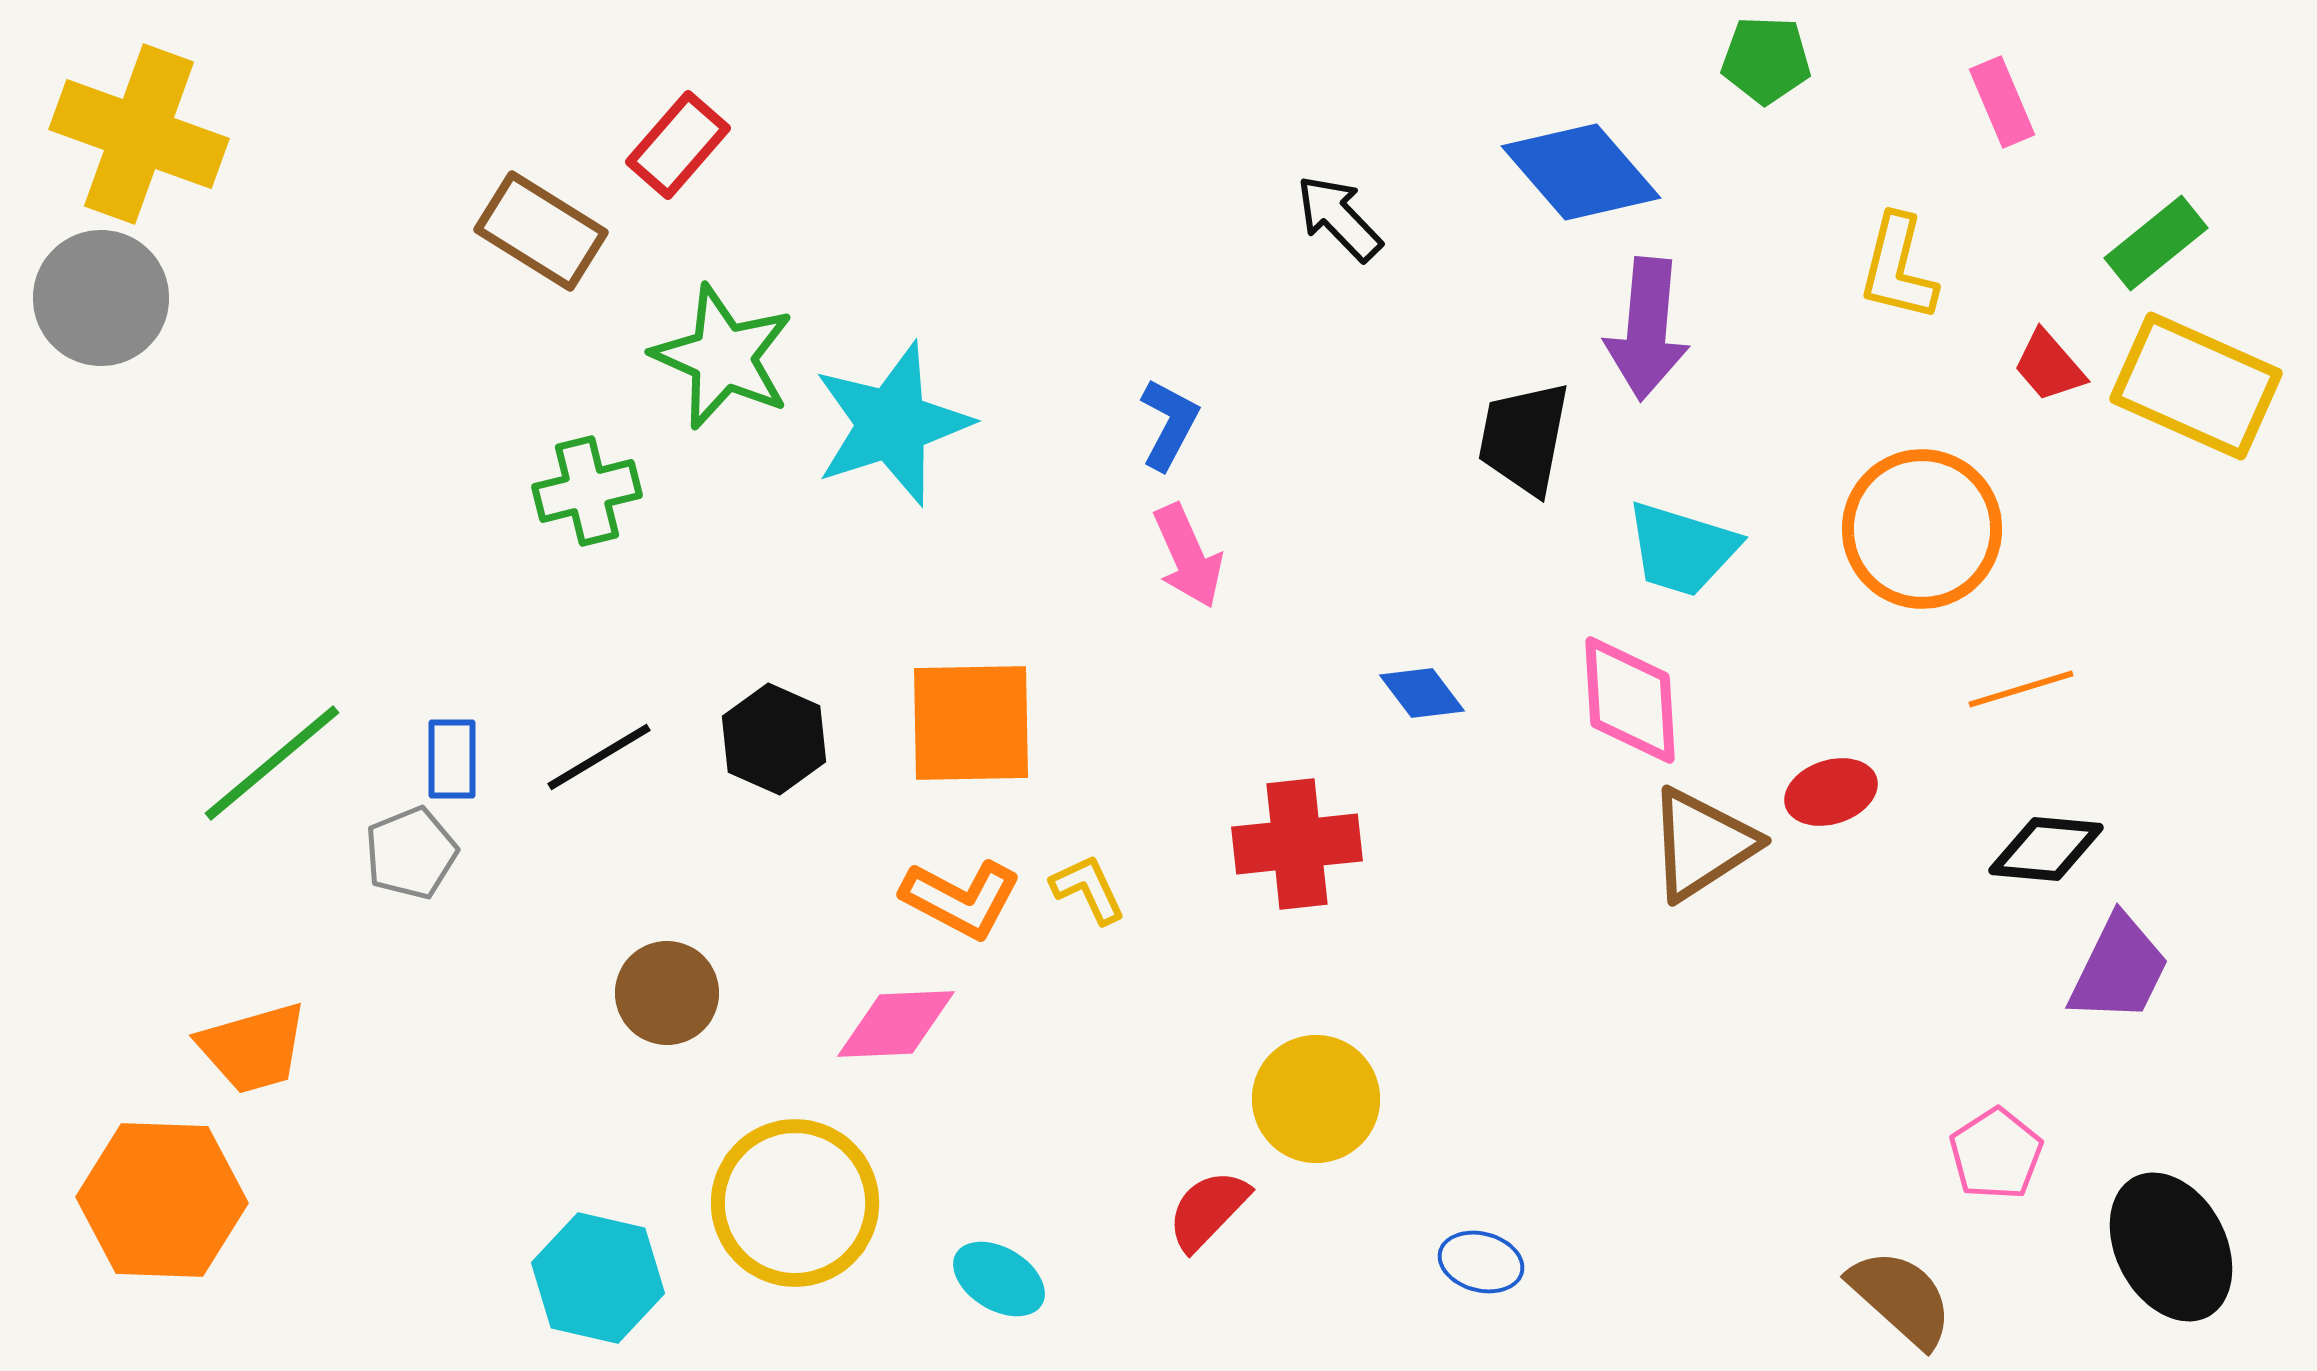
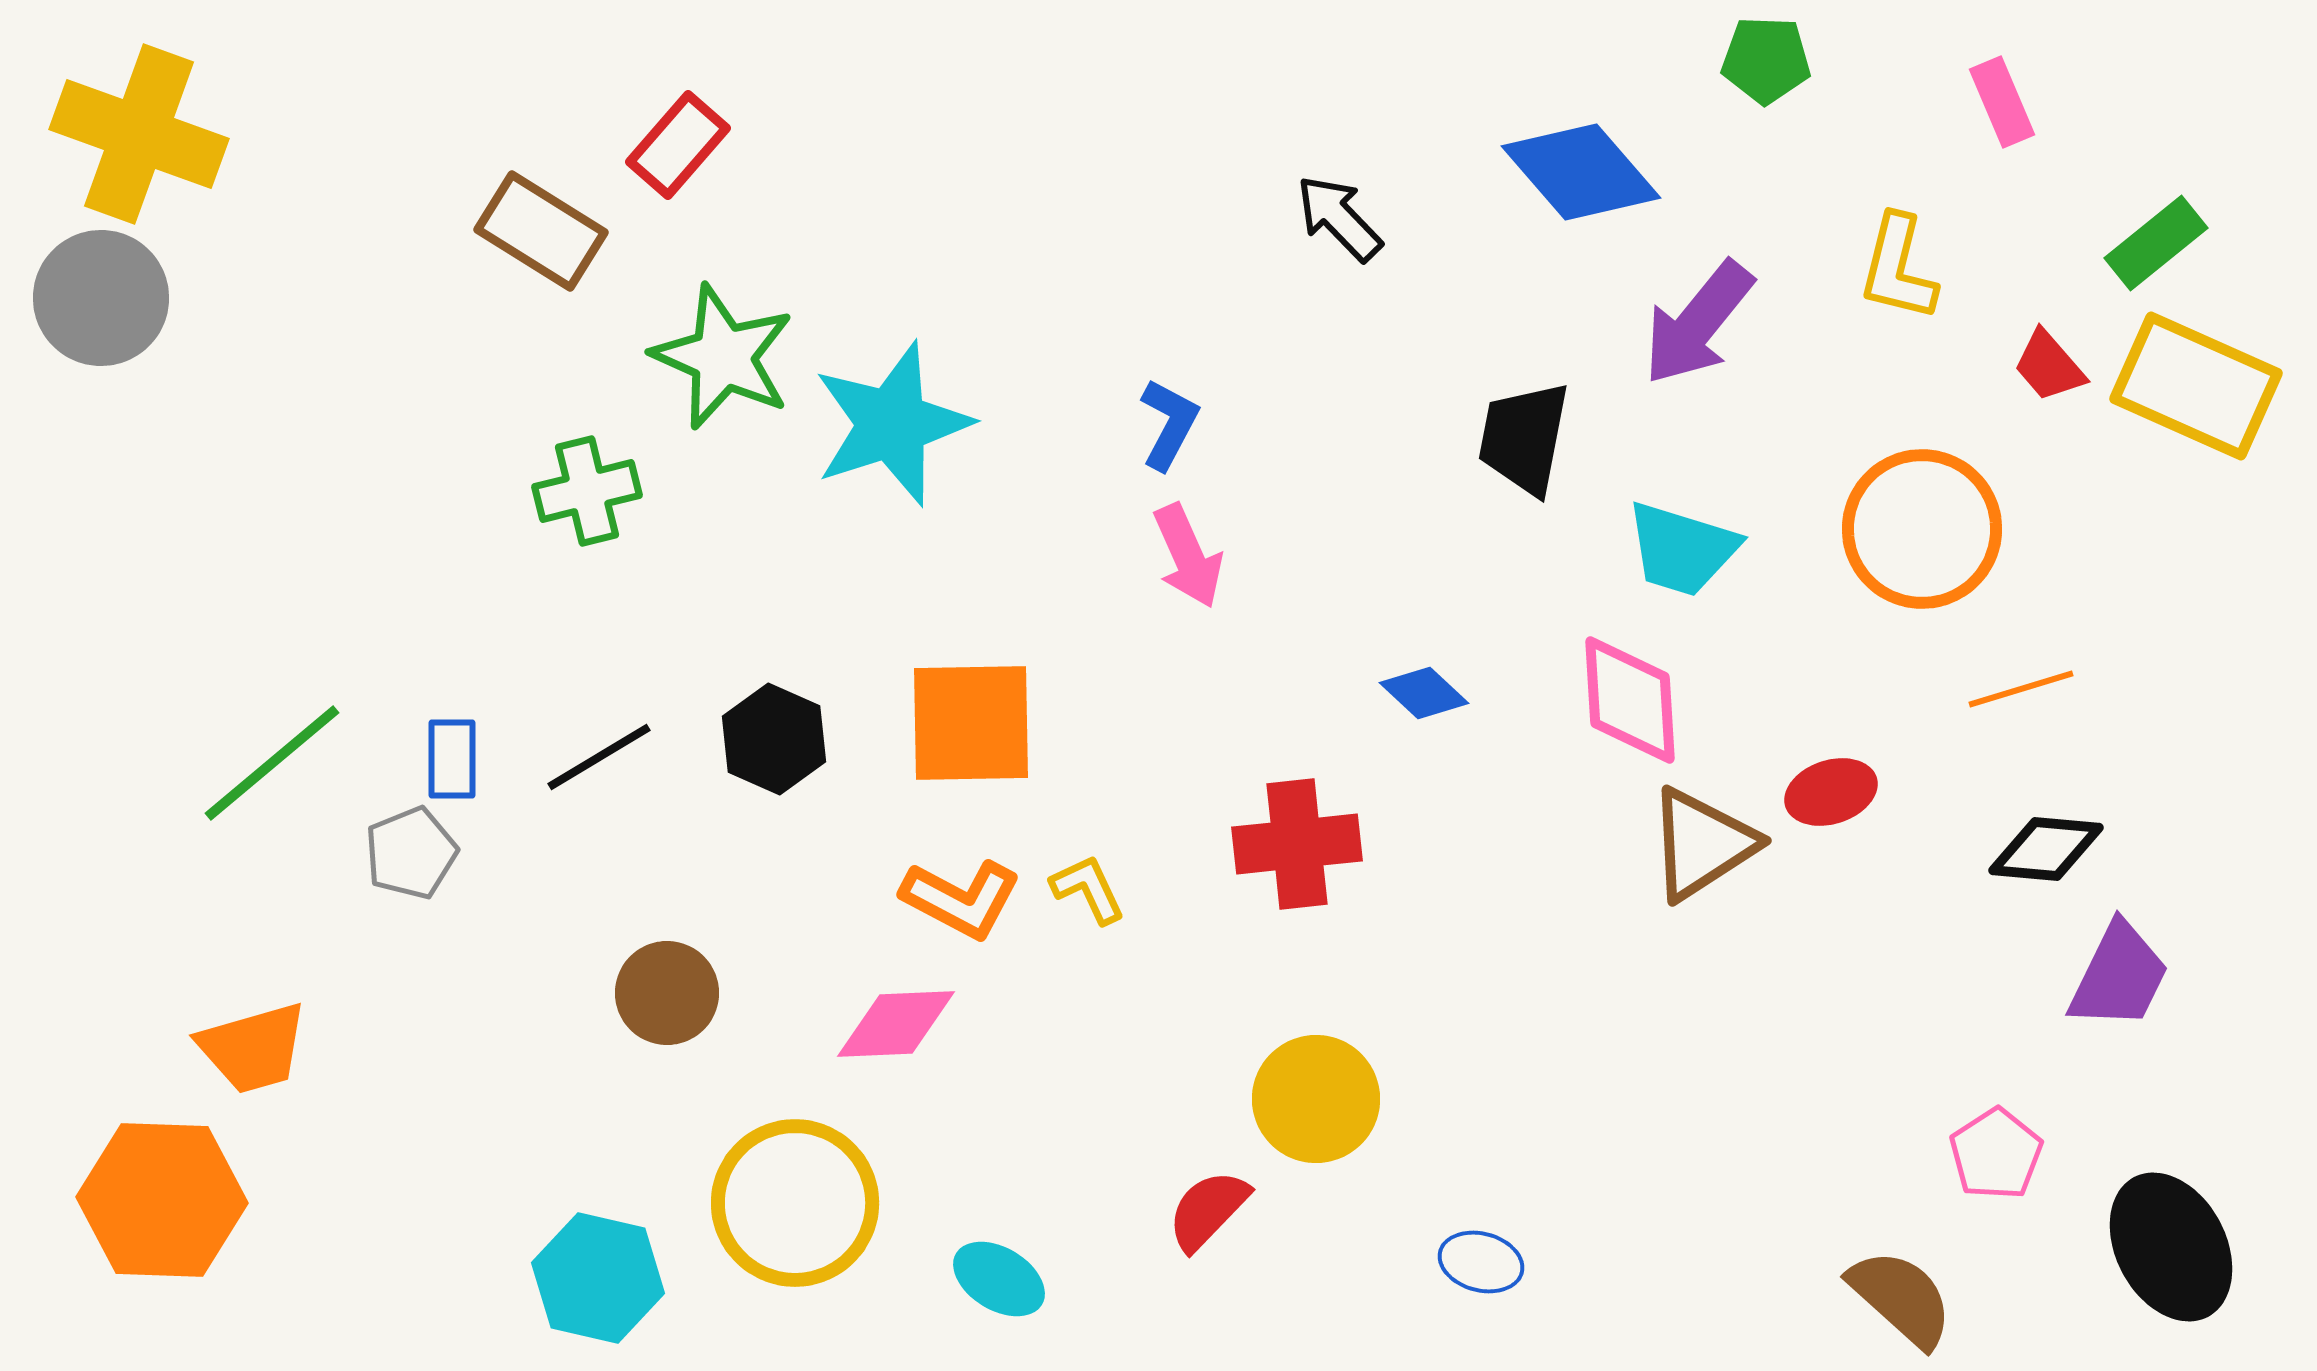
purple arrow at (1647, 329): moved 51 px right, 6 px up; rotated 34 degrees clockwise
blue diamond at (1422, 693): moved 2 px right; rotated 10 degrees counterclockwise
purple trapezoid at (2119, 969): moved 7 px down
